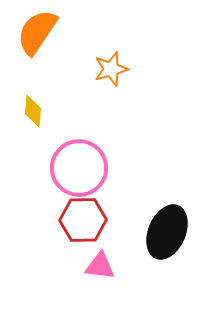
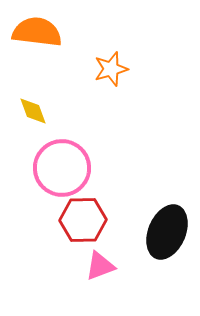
orange semicircle: rotated 63 degrees clockwise
yellow diamond: rotated 24 degrees counterclockwise
pink circle: moved 17 px left
pink triangle: rotated 28 degrees counterclockwise
